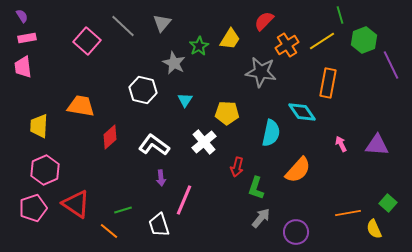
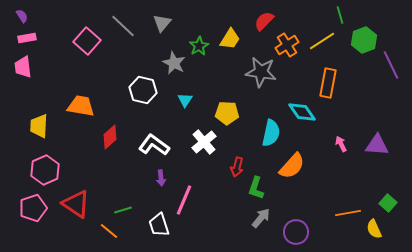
orange semicircle at (298, 170): moved 6 px left, 4 px up
